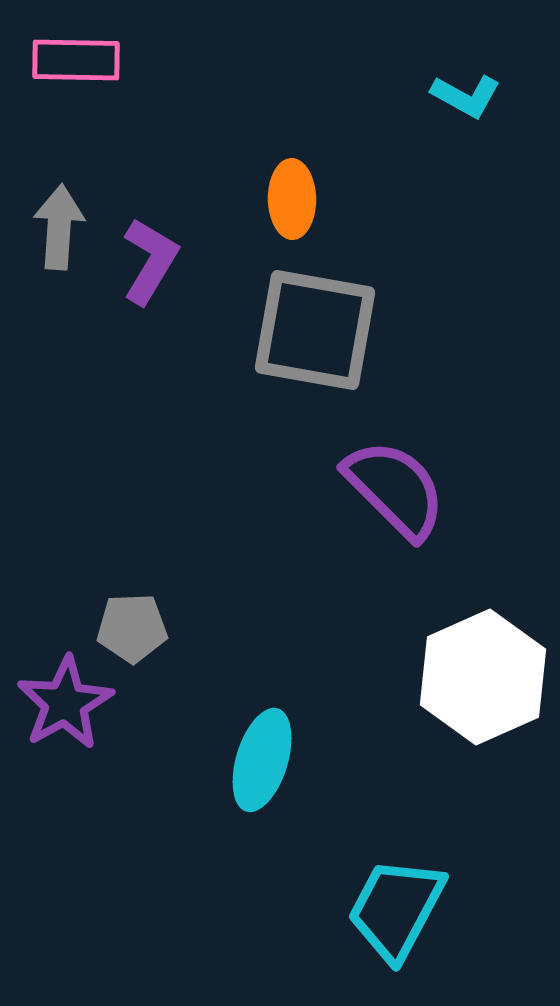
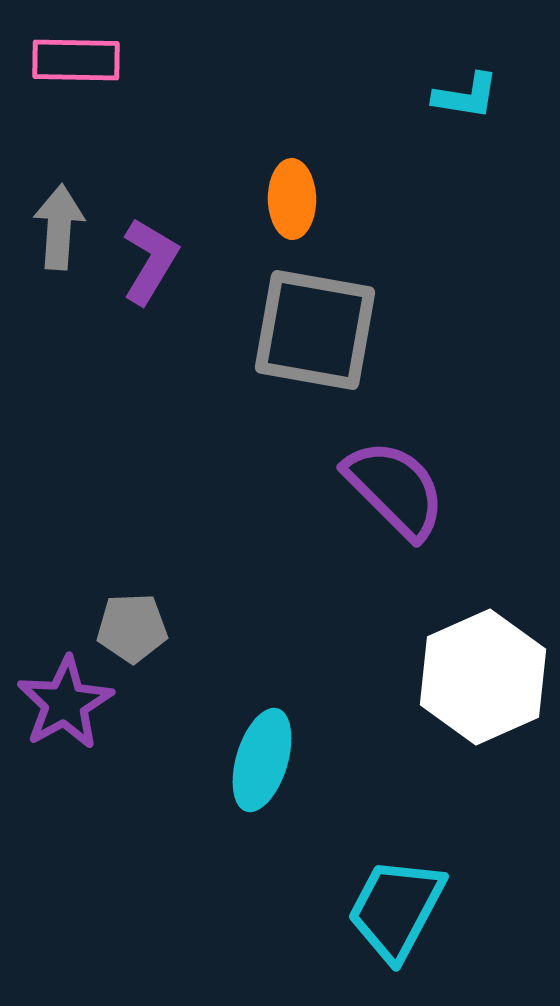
cyan L-shape: rotated 20 degrees counterclockwise
